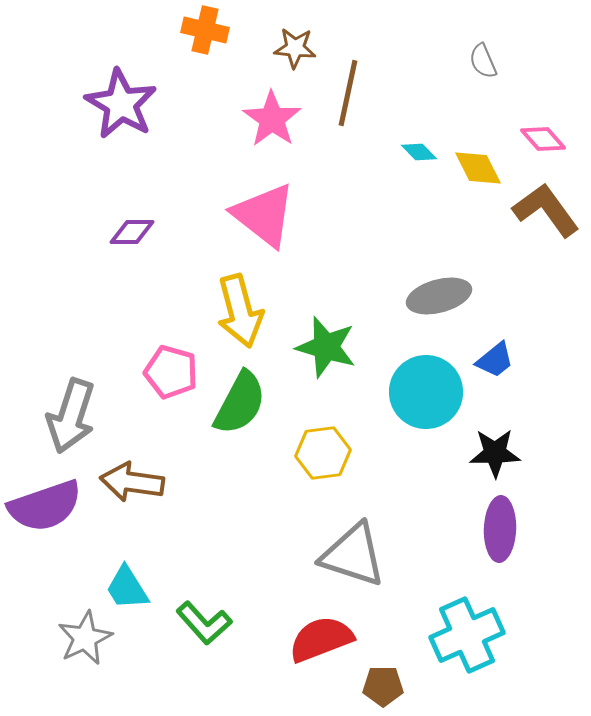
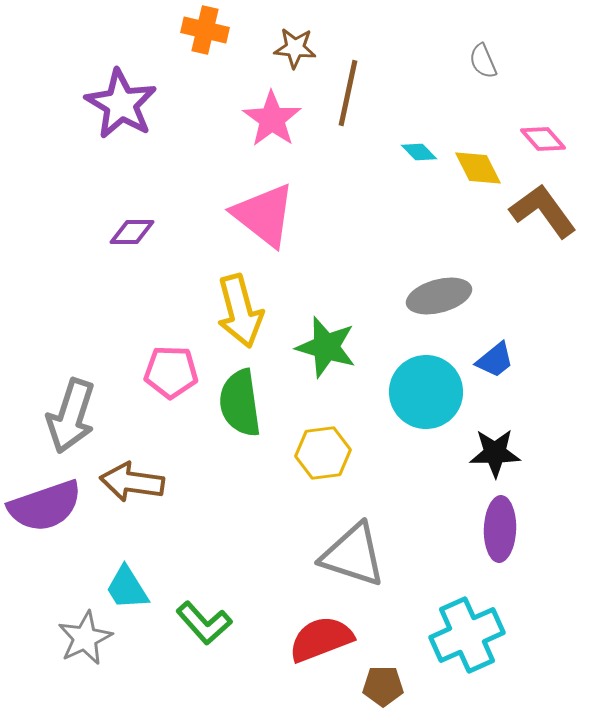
brown L-shape: moved 3 px left, 1 px down
pink pentagon: rotated 14 degrees counterclockwise
green semicircle: rotated 144 degrees clockwise
